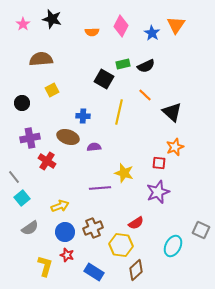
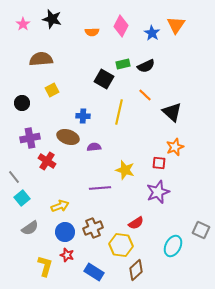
yellow star: moved 1 px right, 3 px up
